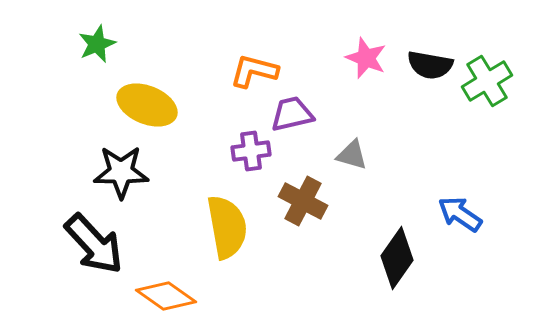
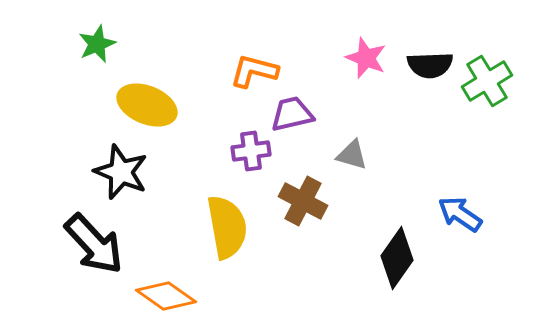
black semicircle: rotated 12 degrees counterclockwise
black star: rotated 22 degrees clockwise
